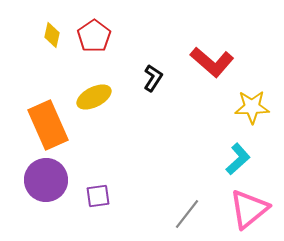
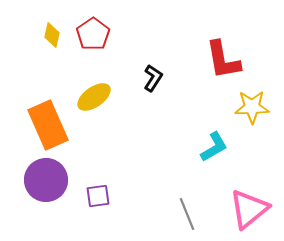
red pentagon: moved 1 px left, 2 px up
red L-shape: moved 11 px right, 2 px up; rotated 39 degrees clockwise
yellow ellipse: rotated 8 degrees counterclockwise
cyan L-shape: moved 24 px left, 12 px up; rotated 12 degrees clockwise
gray line: rotated 60 degrees counterclockwise
